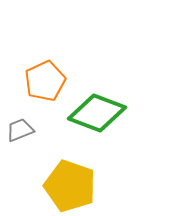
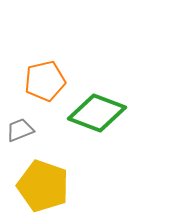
orange pentagon: rotated 12 degrees clockwise
yellow pentagon: moved 27 px left
